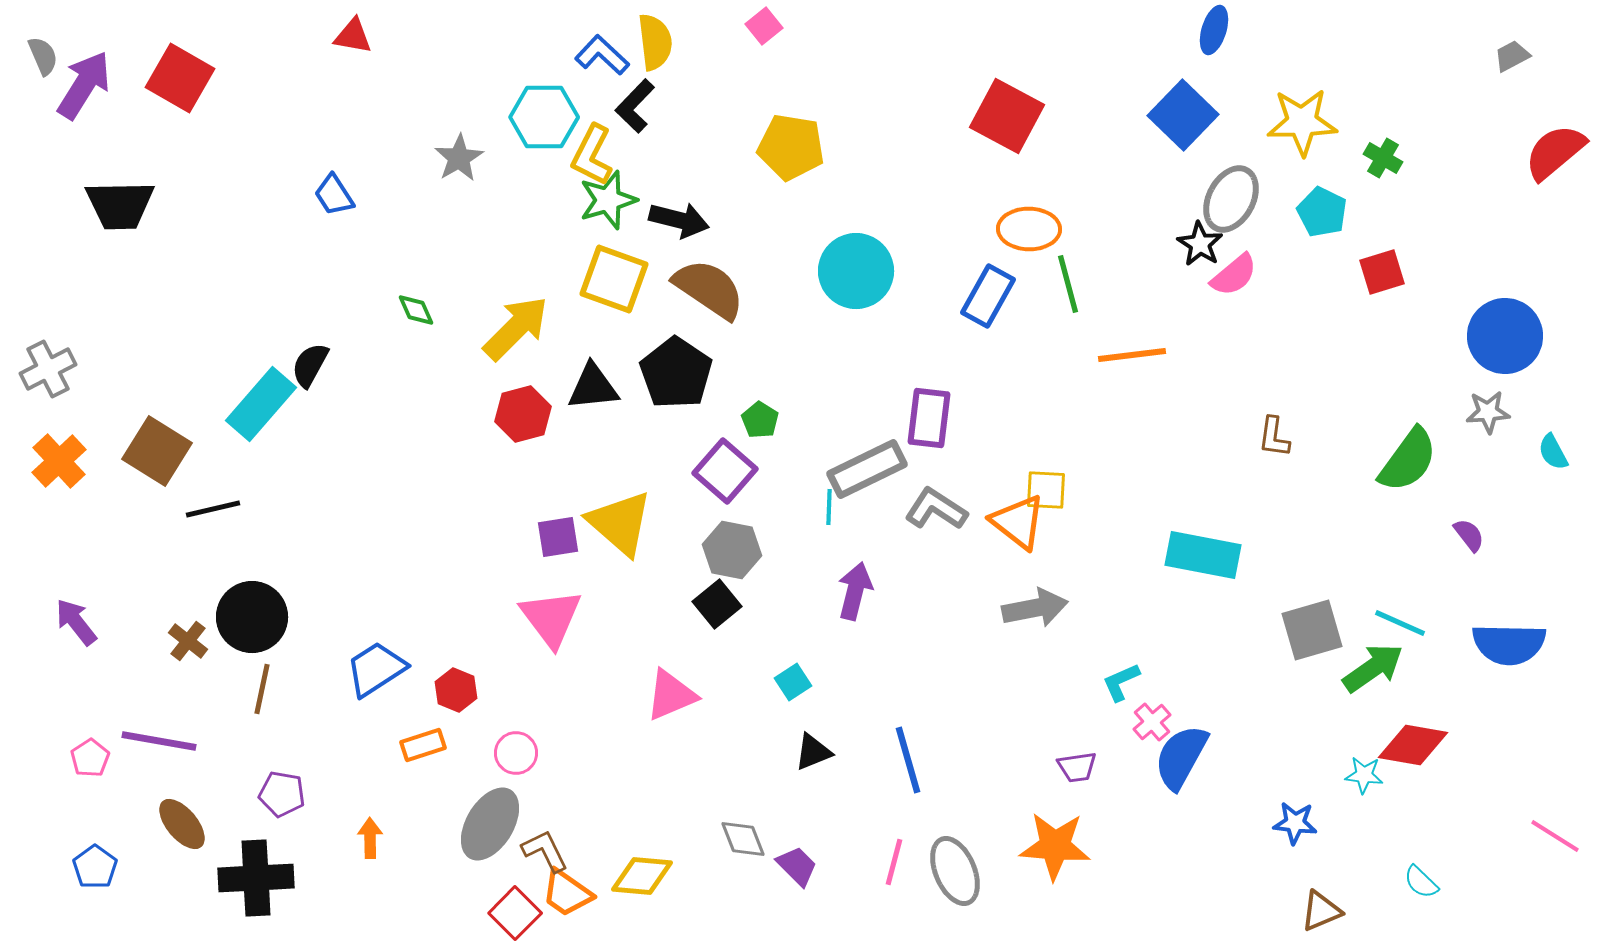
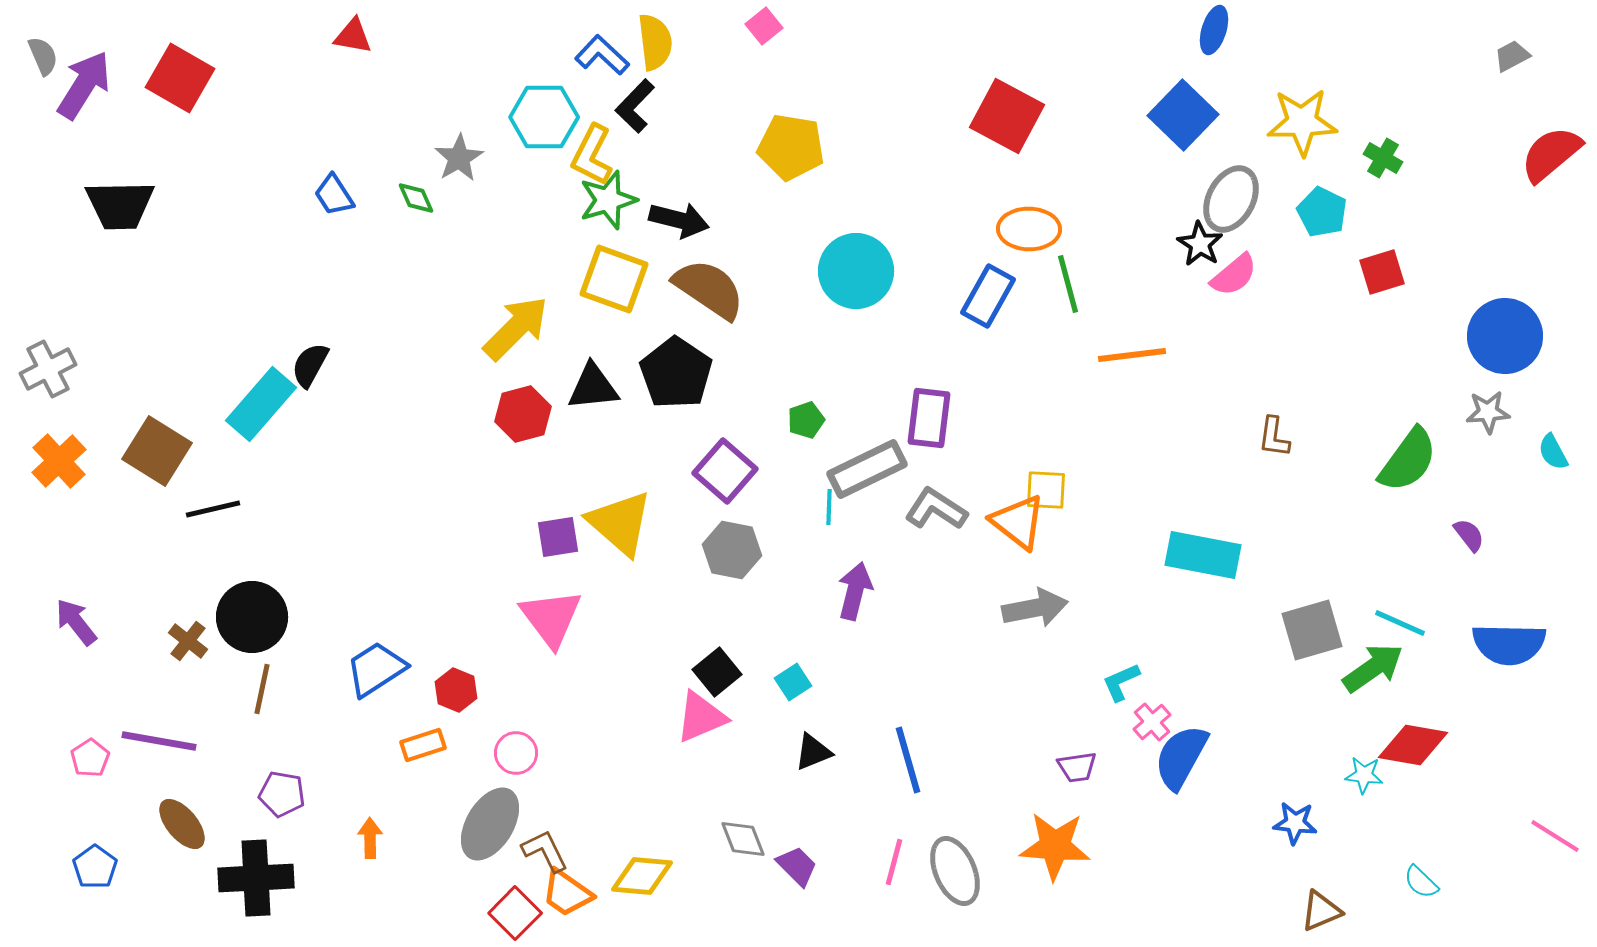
red semicircle at (1555, 152): moved 4 px left, 2 px down
green diamond at (416, 310): moved 112 px up
green pentagon at (760, 420): moved 46 px right; rotated 21 degrees clockwise
black square at (717, 604): moved 68 px down
pink triangle at (671, 695): moved 30 px right, 22 px down
